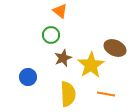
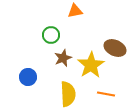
orange triangle: moved 15 px right; rotated 49 degrees counterclockwise
